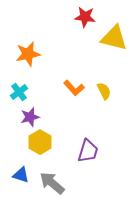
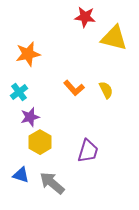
yellow semicircle: moved 2 px right, 1 px up
